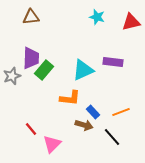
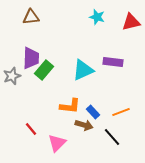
orange L-shape: moved 8 px down
pink triangle: moved 5 px right, 1 px up
